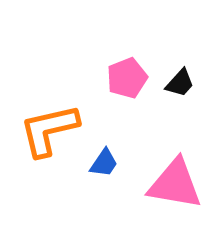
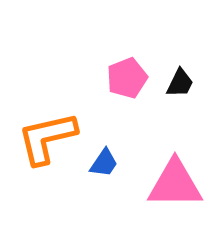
black trapezoid: rotated 16 degrees counterclockwise
orange L-shape: moved 2 px left, 8 px down
pink triangle: rotated 10 degrees counterclockwise
